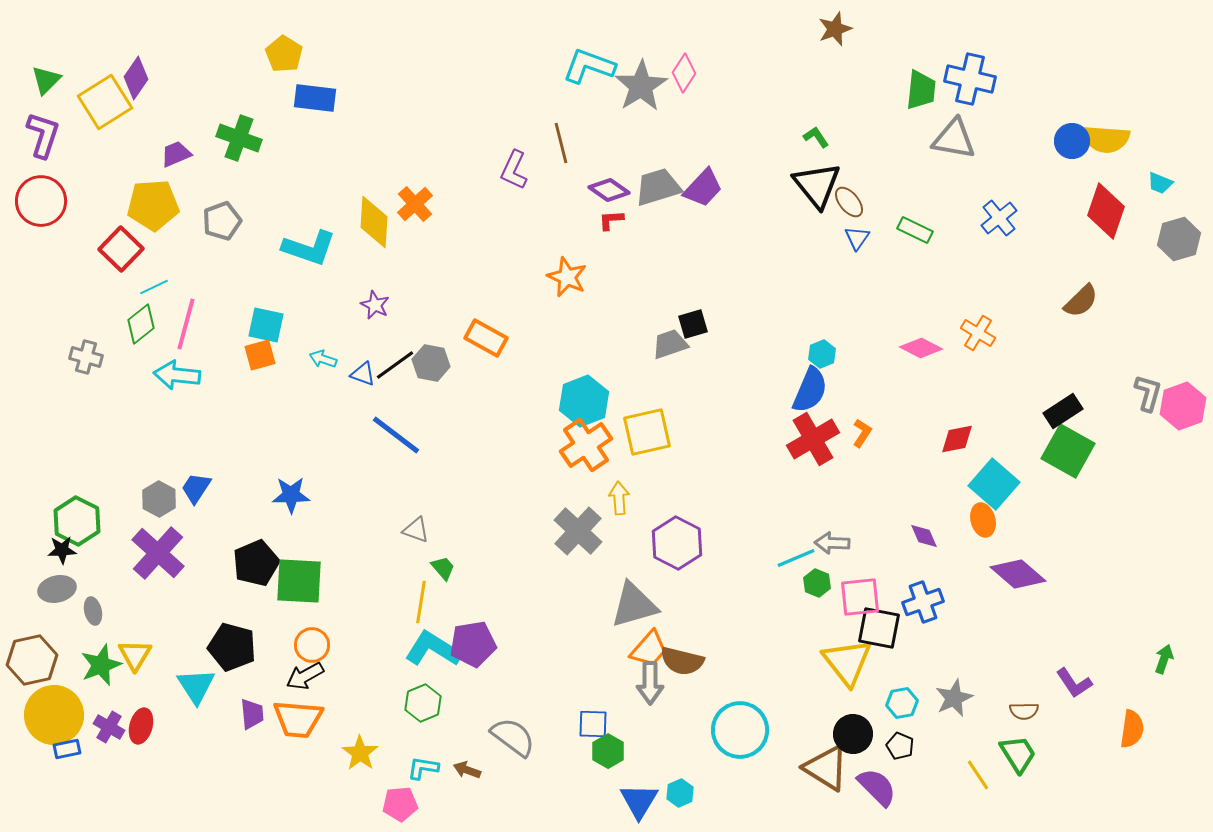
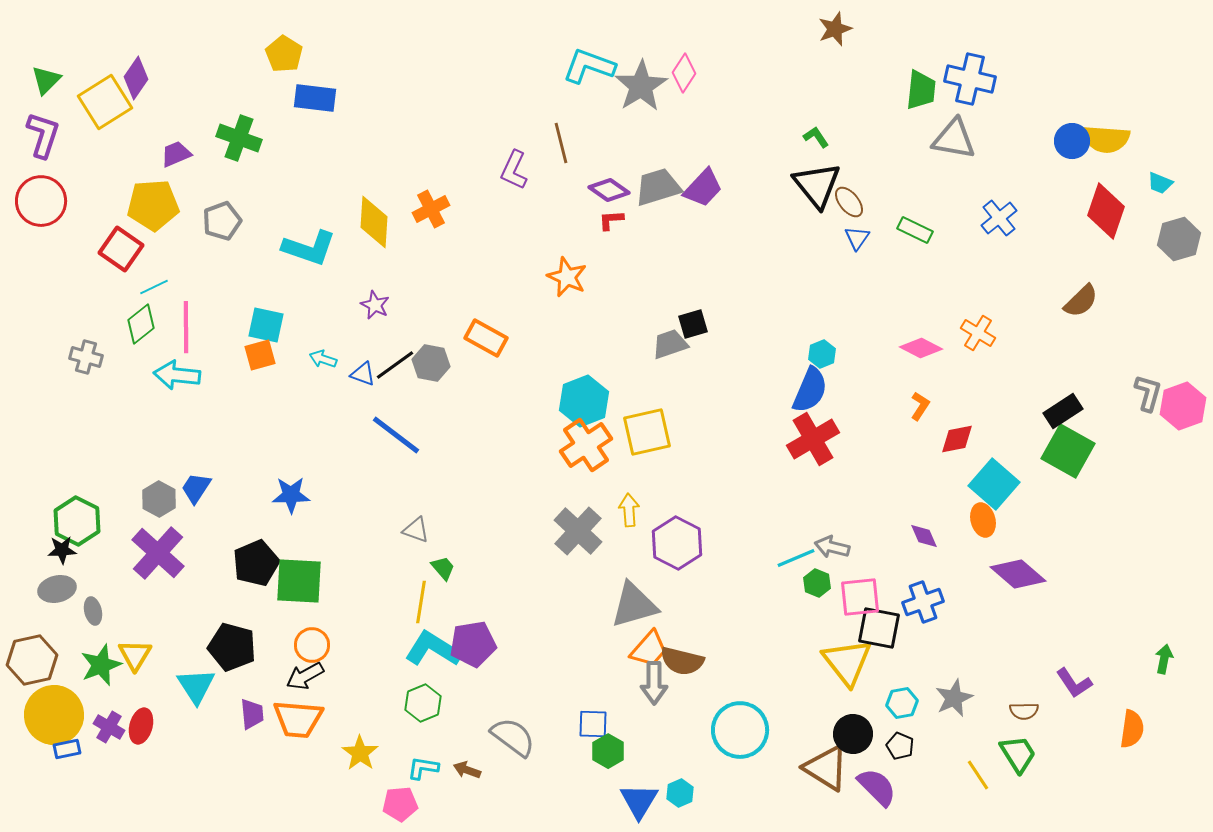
orange cross at (415, 204): moved 16 px right, 5 px down; rotated 15 degrees clockwise
red square at (121, 249): rotated 9 degrees counterclockwise
pink line at (186, 324): moved 3 px down; rotated 15 degrees counterclockwise
orange L-shape at (862, 433): moved 58 px right, 27 px up
yellow arrow at (619, 498): moved 10 px right, 12 px down
gray arrow at (832, 543): moved 4 px down; rotated 12 degrees clockwise
green arrow at (1164, 659): rotated 8 degrees counterclockwise
gray arrow at (650, 683): moved 4 px right
